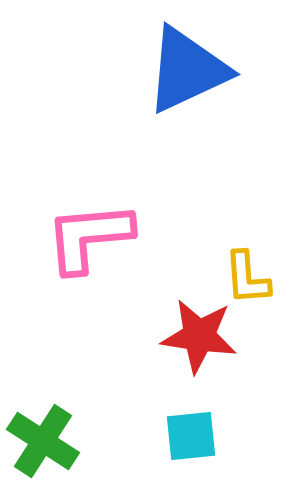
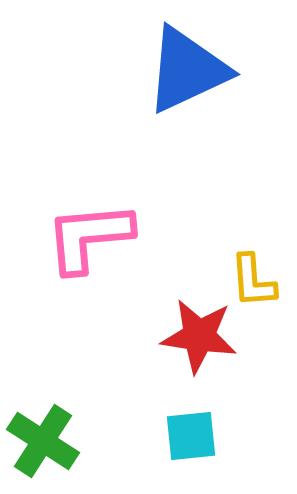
yellow L-shape: moved 6 px right, 3 px down
